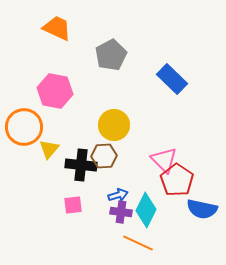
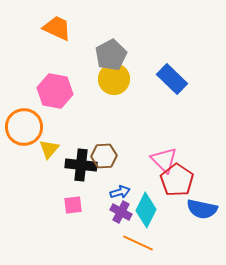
yellow circle: moved 46 px up
blue arrow: moved 2 px right, 3 px up
purple cross: rotated 20 degrees clockwise
